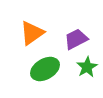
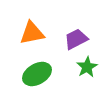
orange triangle: rotated 24 degrees clockwise
green ellipse: moved 8 px left, 5 px down
